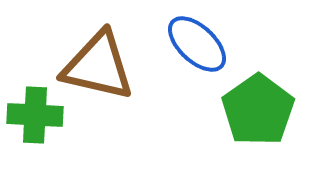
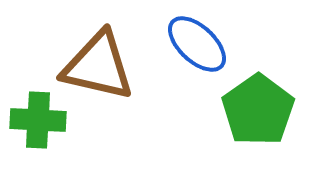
green cross: moved 3 px right, 5 px down
